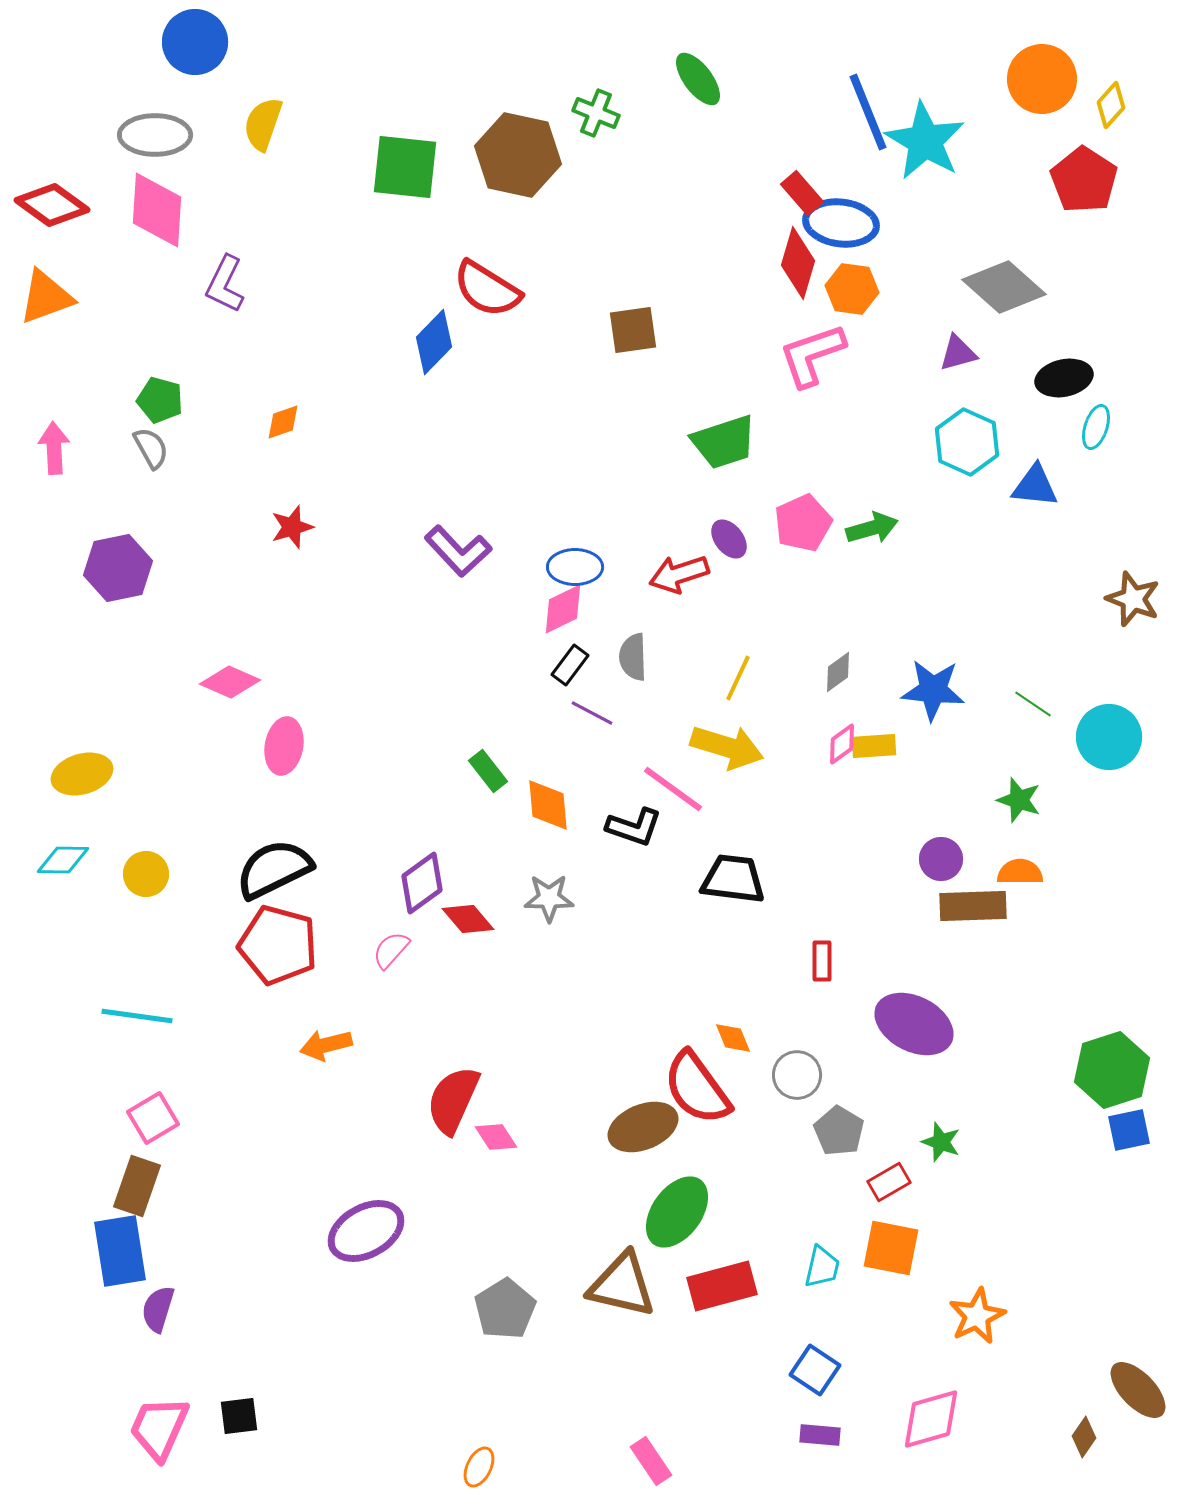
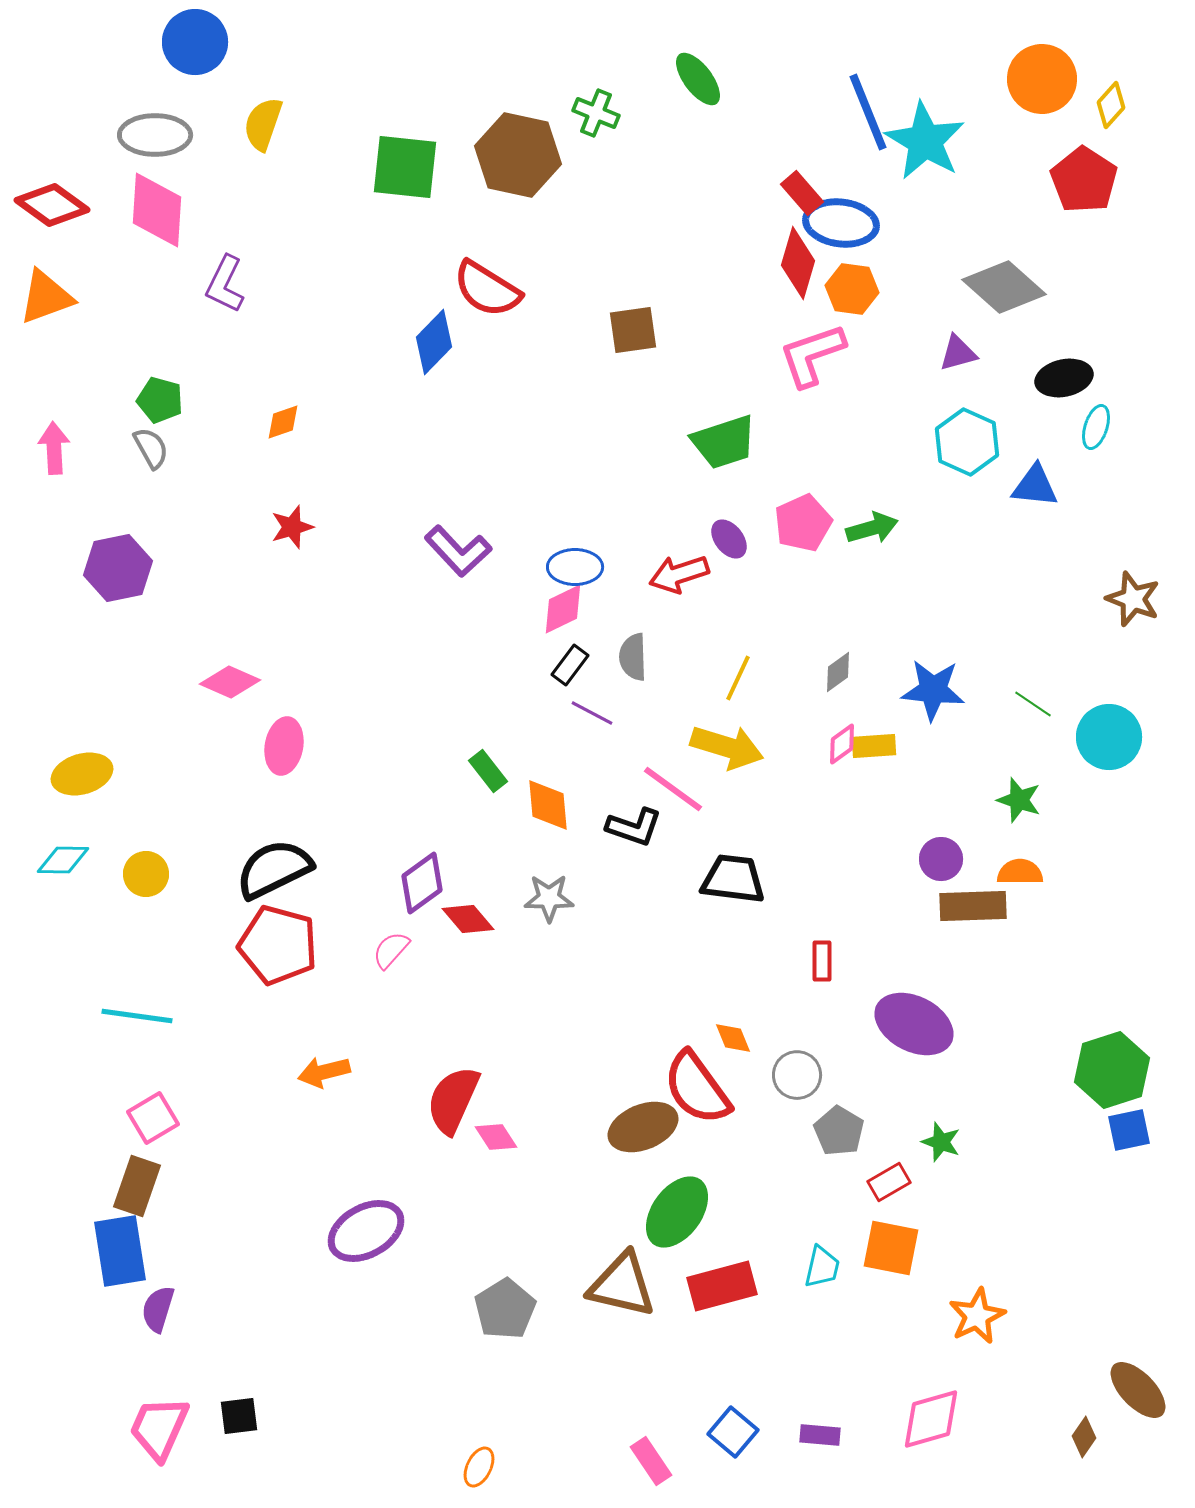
orange arrow at (326, 1045): moved 2 px left, 27 px down
blue square at (815, 1370): moved 82 px left, 62 px down; rotated 6 degrees clockwise
